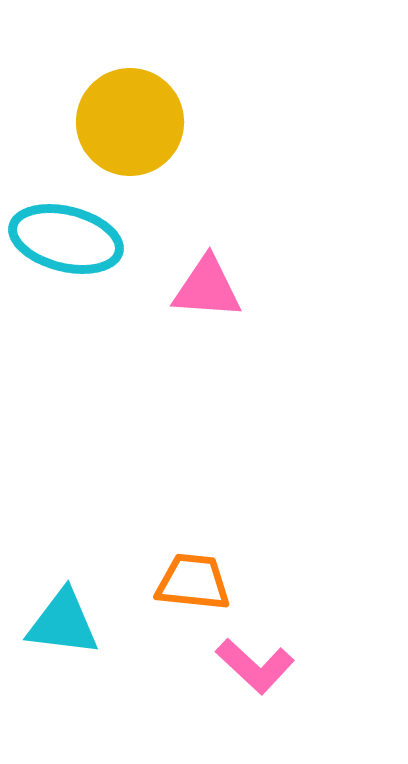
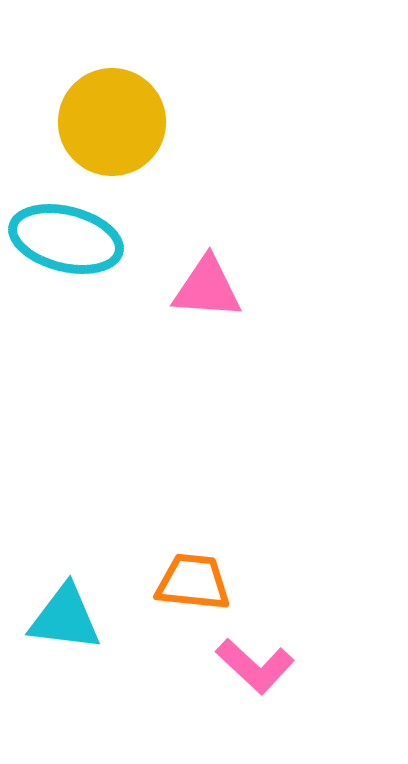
yellow circle: moved 18 px left
cyan triangle: moved 2 px right, 5 px up
